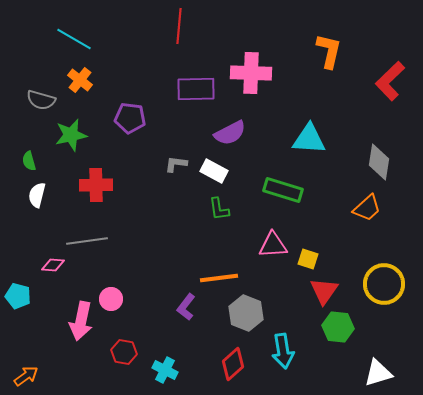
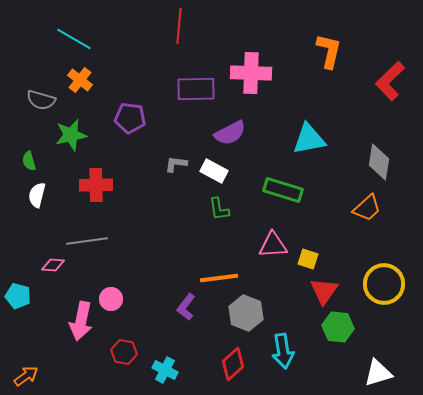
cyan triangle: rotated 15 degrees counterclockwise
